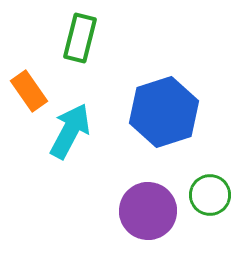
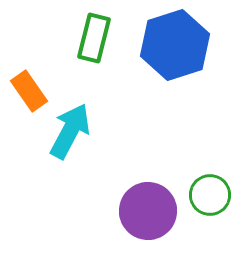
green rectangle: moved 14 px right
blue hexagon: moved 11 px right, 67 px up
